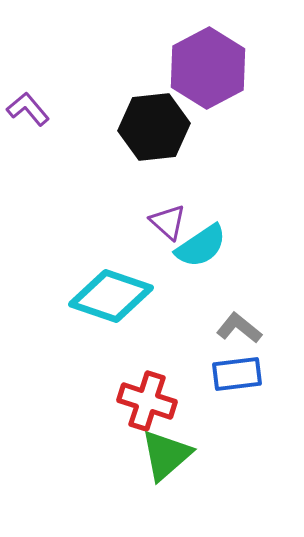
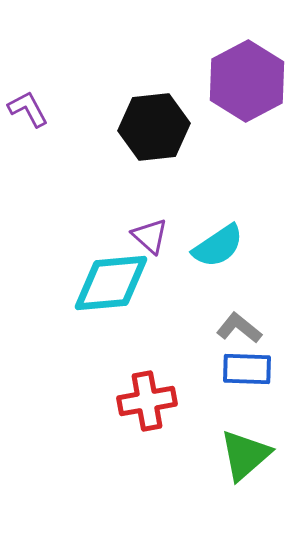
purple hexagon: moved 39 px right, 13 px down
purple L-shape: rotated 12 degrees clockwise
purple triangle: moved 18 px left, 14 px down
cyan semicircle: moved 17 px right
cyan diamond: moved 13 px up; rotated 24 degrees counterclockwise
blue rectangle: moved 10 px right, 5 px up; rotated 9 degrees clockwise
red cross: rotated 28 degrees counterclockwise
green triangle: moved 79 px right
